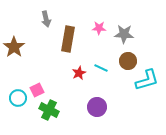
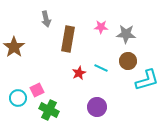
pink star: moved 2 px right, 1 px up
gray star: moved 2 px right
